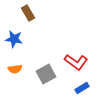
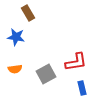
blue star: moved 2 px right, 2 px up
red L-shape: rotated 45 degrees counterclockwise
blue rectangle: rotated 72 degrees counterclockwise
